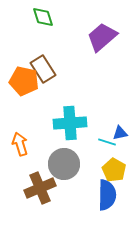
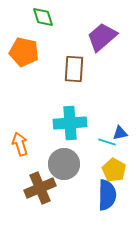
brown rectangle: moved 31 px right; rotated 36 degrees clockwise
orange pentagon: moved 29 px up
